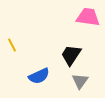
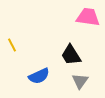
black trapezoid: rotated 65 degrees counterclockwise
